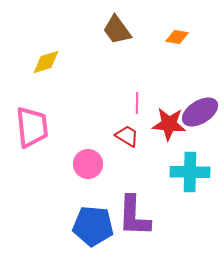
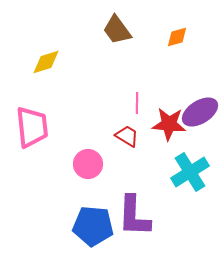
orange diamond: rotated 25 degrees counterclockwise
cyan cross: rotated 33 degrees counterclockwise
